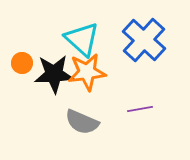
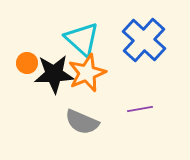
orange circle: moved 5 px right
orange star: moved 1 px down; rotated 15 degrees counterclockwise
